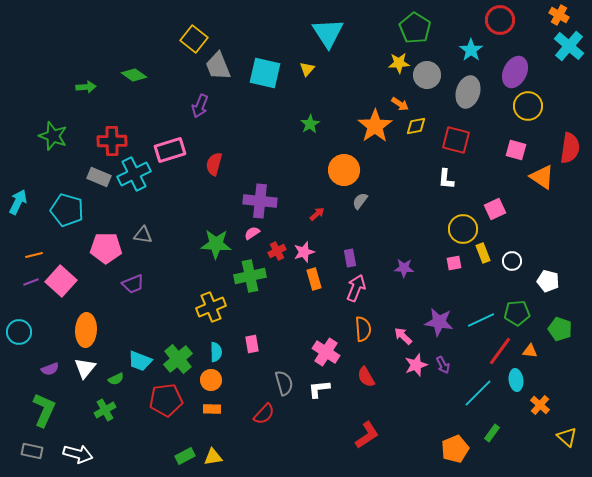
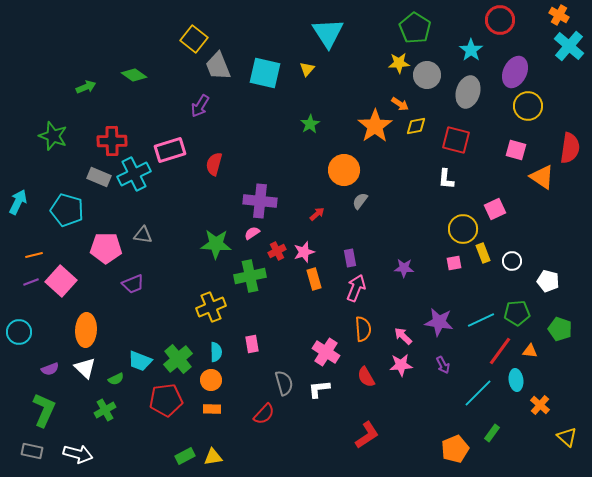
green arrow at (86, 87): rotated 18 degrees counterclockwise
purple arrow at (200, 106): rotated 10 degrees clockwise
pink star at (416, 365): moved 15 px left; rotated 15 degrees clockwise
white triangle at (85, 368): rotated 25 degrees counterclockwise
